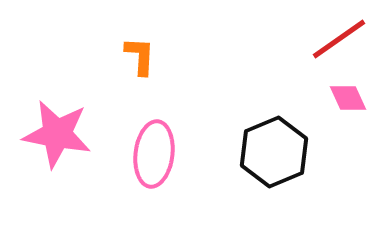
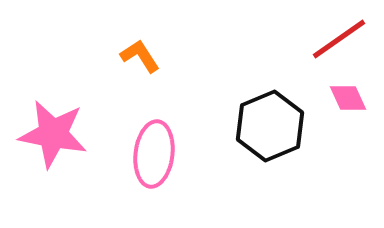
orange L-shape: rotated 36 degrees counterclockwise
pink star: moved 4 px left
black hexagon: moved 4 px left, 26 px up
